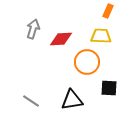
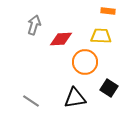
orange rectangle: rotated 72 degrees clockwise
gray arrow: moved 1 px right, 4 px up
orange circle: moved 2 px left
black square: rotated 30 degrees clockwise
black triangle: moved 3 px right, 2 px up
